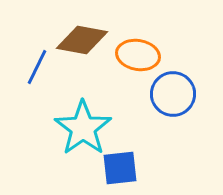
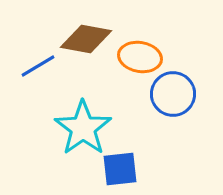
brown diamond: moved 4 px right, 1 px up
orange ellipse: moved 2 px right, 2 px down
blue line: moved 1 px right, 1 px up; rotated 33 degrees clockwise
blue square: moved 1 px down
